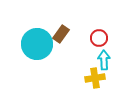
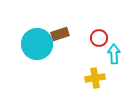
brown rectangle: moved 1 px left; rotated 36 degrees clockwise
cyan arrow: moved 10 px right, 6 px up
